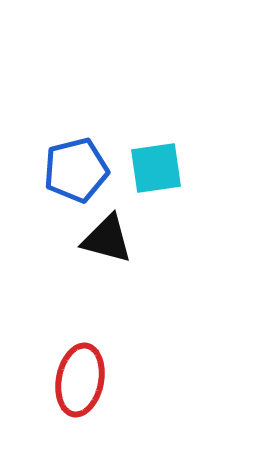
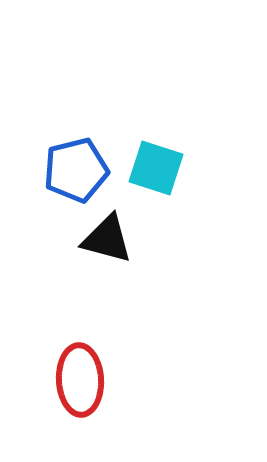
cyan square: rotated 26 degrees clockwise
red ellipse: rotated 14 degrees counterclockwise
